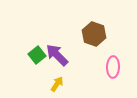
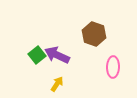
purple arrow: rotated 20 degrees counterclockwise
